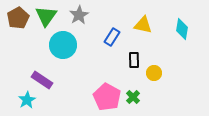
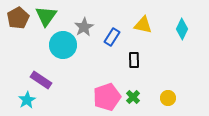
gray star: moved 5 px right, 12 px down
cyan diamond: rotated 15 degrees clockwise
yellow circle: moved 14 px right, 25 px down
purple rectangle: moved 1 px left
pink pentagon: rotated 24 degrees clockwise
